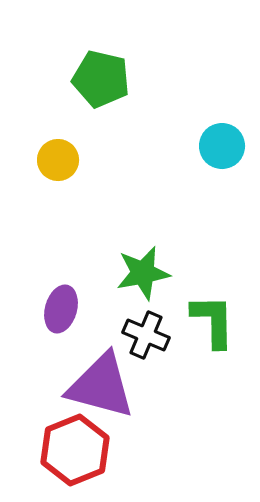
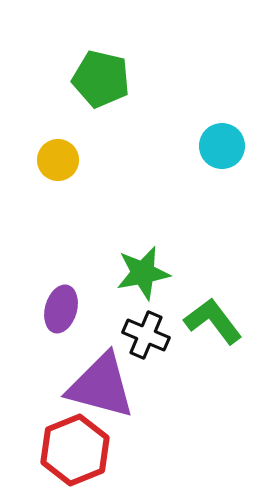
green L-shape: rotated 36 degrees counterclockwise
